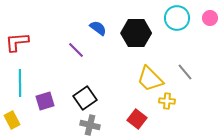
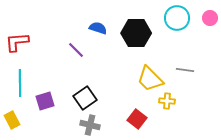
blue semicircle: rotated 18 degrees counterclockwise
gray line: moved 2 px up; rotated 42 degrees counterclockwise
